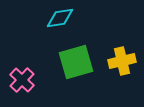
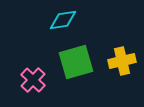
cyan diamond: moved 3 px right, 2 px down
pink cross: moved 11 px right
